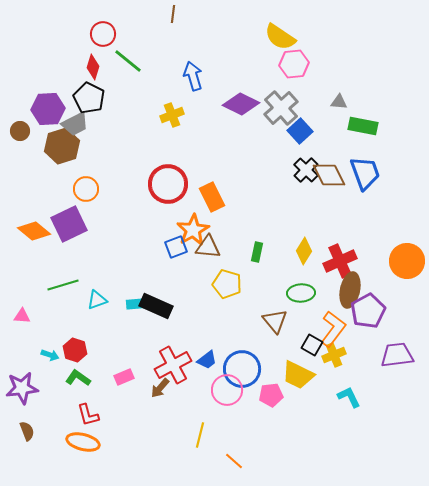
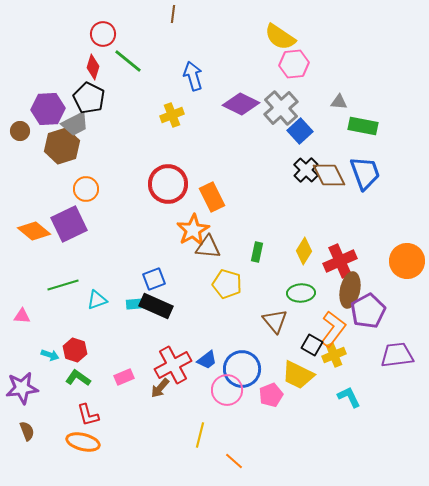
blue square at (176, 247): moved 22 px left, 32 px down
pink pentagon at (271, 395): rotated 15 degrees counterclockwise
